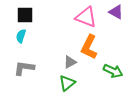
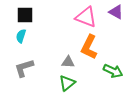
gray triangle: moved 2 px left; rotated 32 degrees clockwise
gray L-shape: rotated 25 degrees counterclockwise
